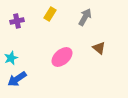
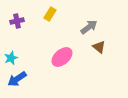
gray arrow: moved 4 px right, 10 px down; rotated 24 degrees clockwise
brown triangle: moved 1 px up
